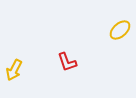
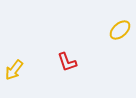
yellow arrow: rotated 10 degrees clockwise
